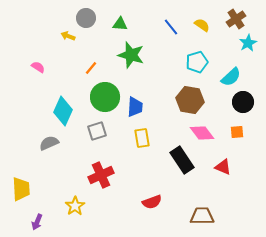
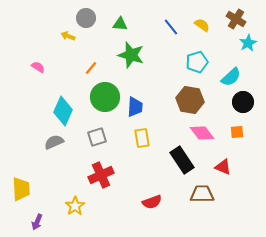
brown cross: rotated 24 degrees counterclockwise
gray square: moved 6 px down
gray semicircle: moved 5 px right, 1 px up
brown trapezoid: moved 22 px up
